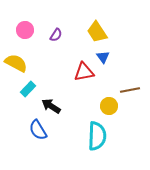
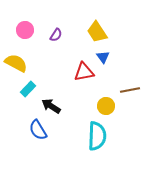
yellow circle: moved 3 px left
